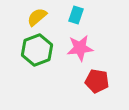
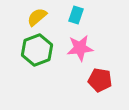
red pentagon: moved 3 px right, 1 px up
